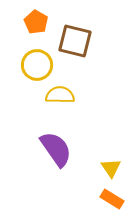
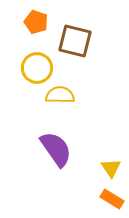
orange pentagon: rotated 10 degrees counterclockwise
yellow circle: moved 3 px down
